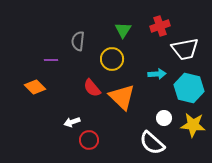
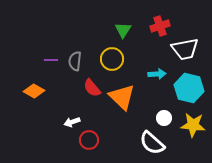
gray semicircle: moved 3 px left, 20 px down
orange diamond: moved 1 px left, 4 px down; rotated 15 degrees counterclockwise
